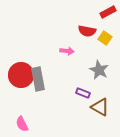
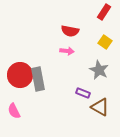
red rectangle: moved 4 px left; rotated 28 degrees counterclockwise
red semicircle: moved 17 px left
yellow square: moved 4 px down
red circle: moved 1 px left
pink semicircle: moved 8 px left, 13 px up
